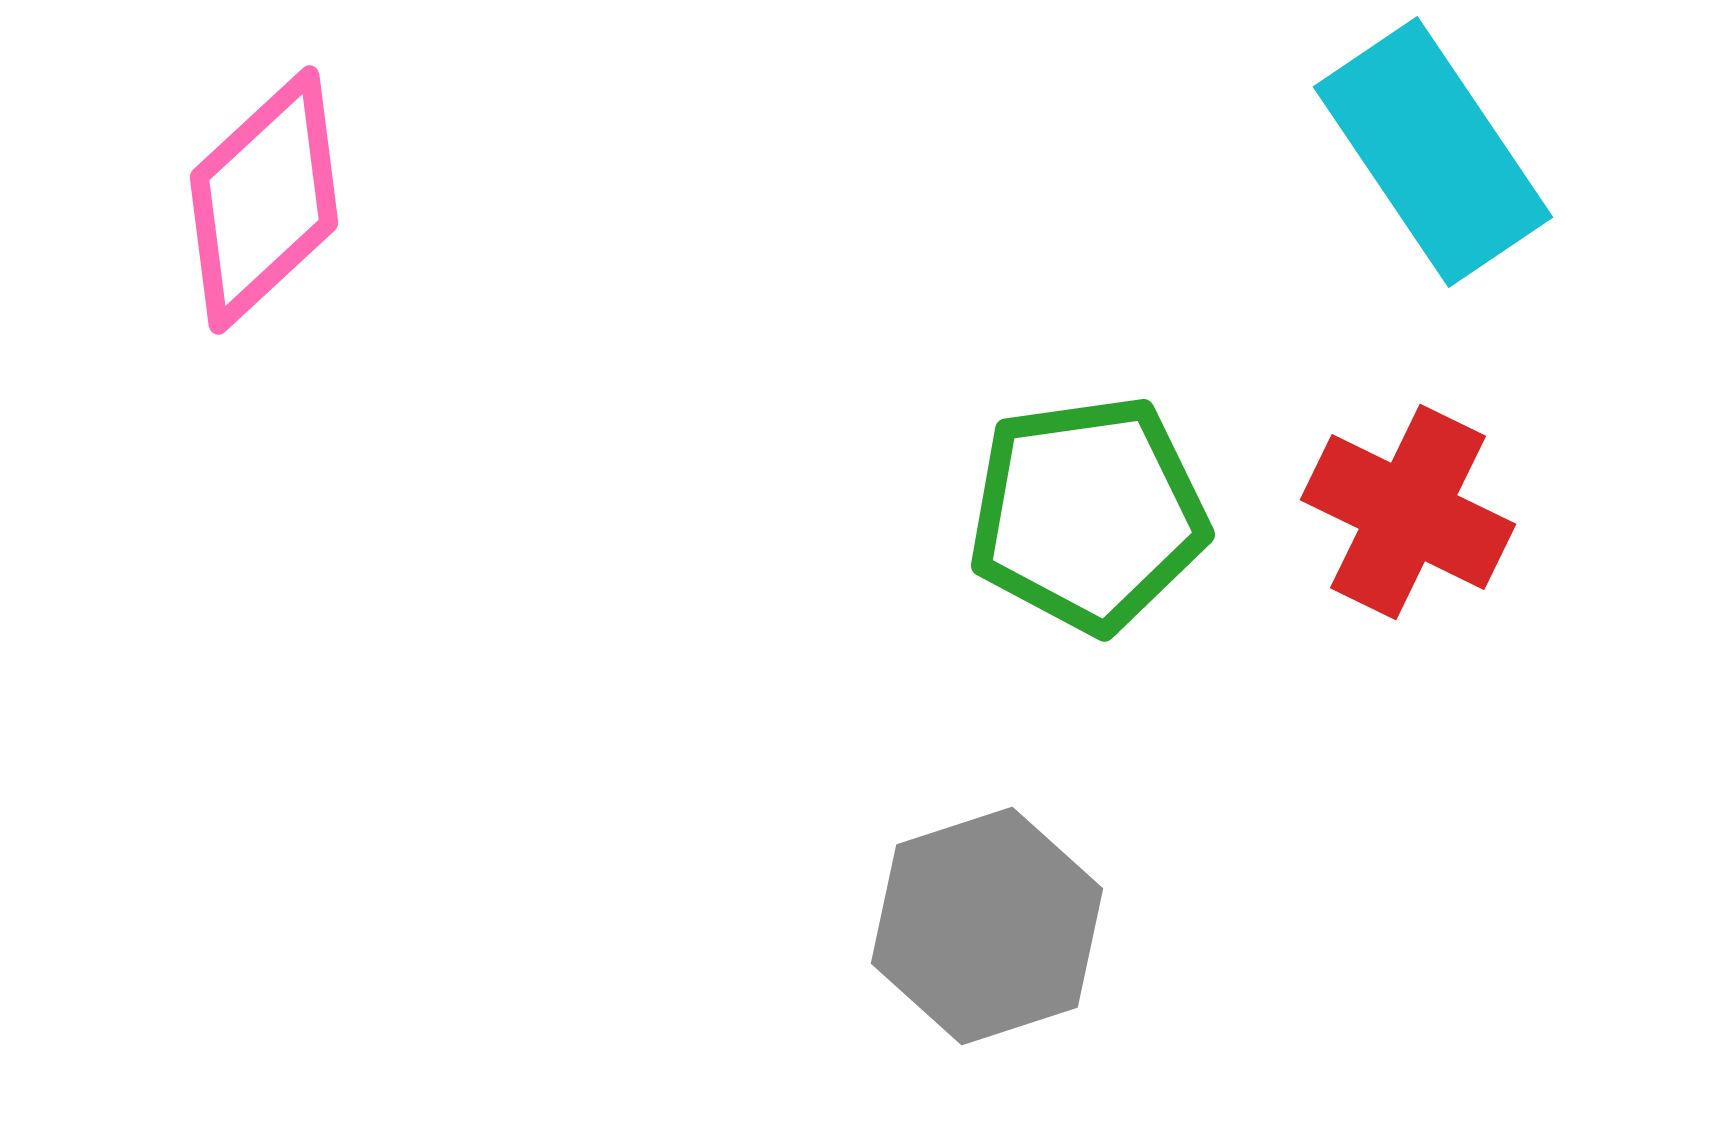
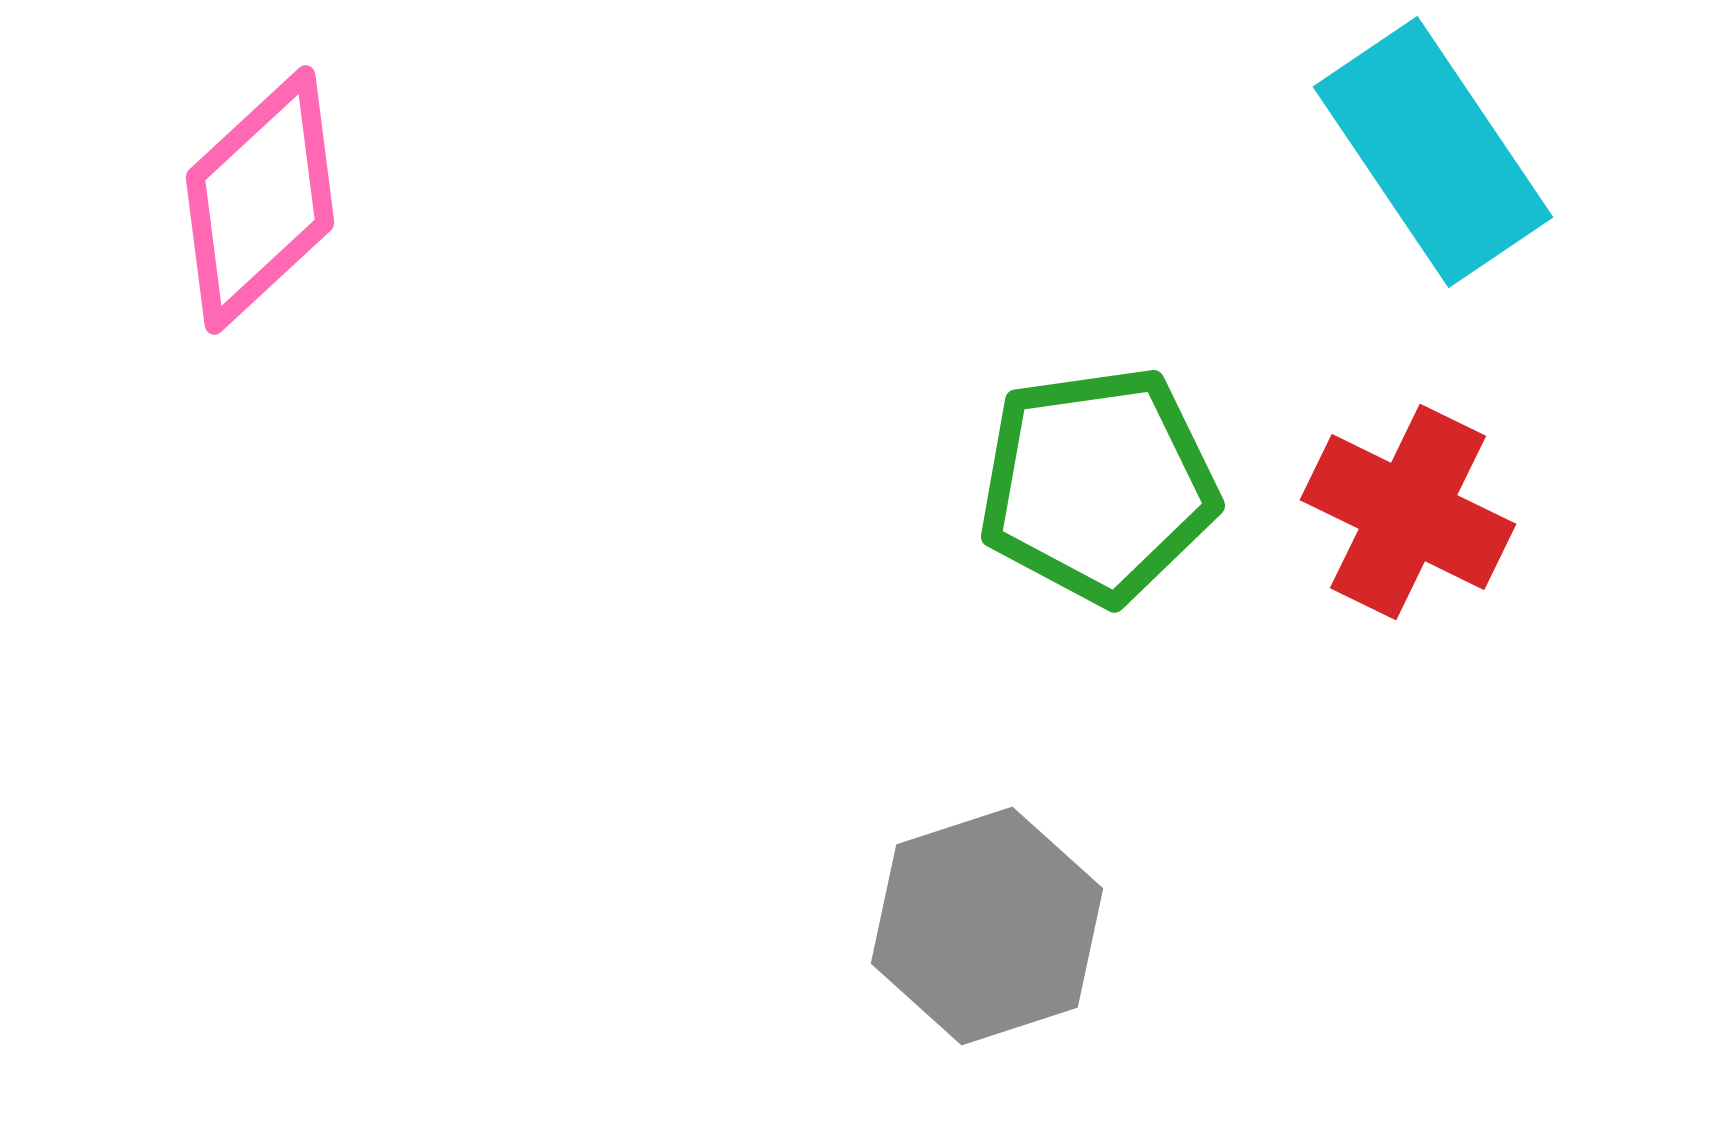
pink diamond: moved 4 px left
green pentagon: moved 10 px right, 29 px up
